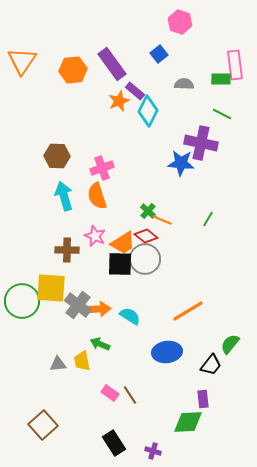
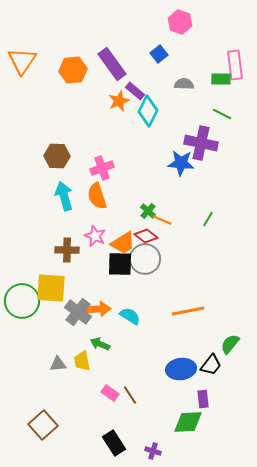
gray cross at (78, 305): moved 7 px down
orange line at (188, 311): rotated 20 degrees clockwise
blue ellipse at (167, 352): moved 14 px right, 17 px down
